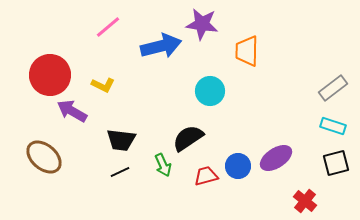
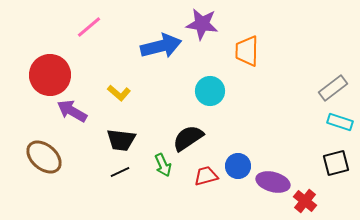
pink line: moved 19 px left
yellow L-shape: moved 16 px right, 8 px down; rotated 15 degrees clockwise
cyan rectangle: moved 7 px right, 4 px up
purple ellipse: moved 3 px left, 24 px down; rotated 48 degrees clockwise
